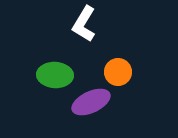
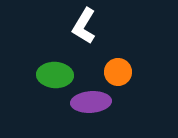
white L-shape: moved 2 px down
purple ellipse: rotated 21 degrees clockwise
